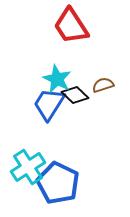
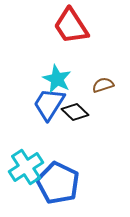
black diamond: moved 17 px down
cyan cross: moved 2 px left
